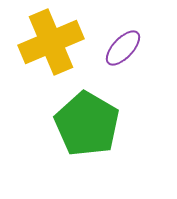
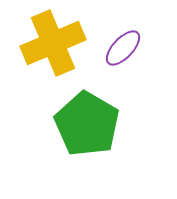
yellow cross: moved 2 px right, 1 px down
